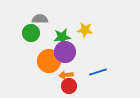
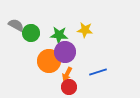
gray semicircle: moved 24 px left, 6 px down; rotated 28 degrees clockwise
green star: moved 3 px left, 2 px up; rotated 12 degrees clockwise
orange arrow: moved 1 px right, 1 px up; rotated 56 degrees counterclockwise
red circle: moved 1 px down
